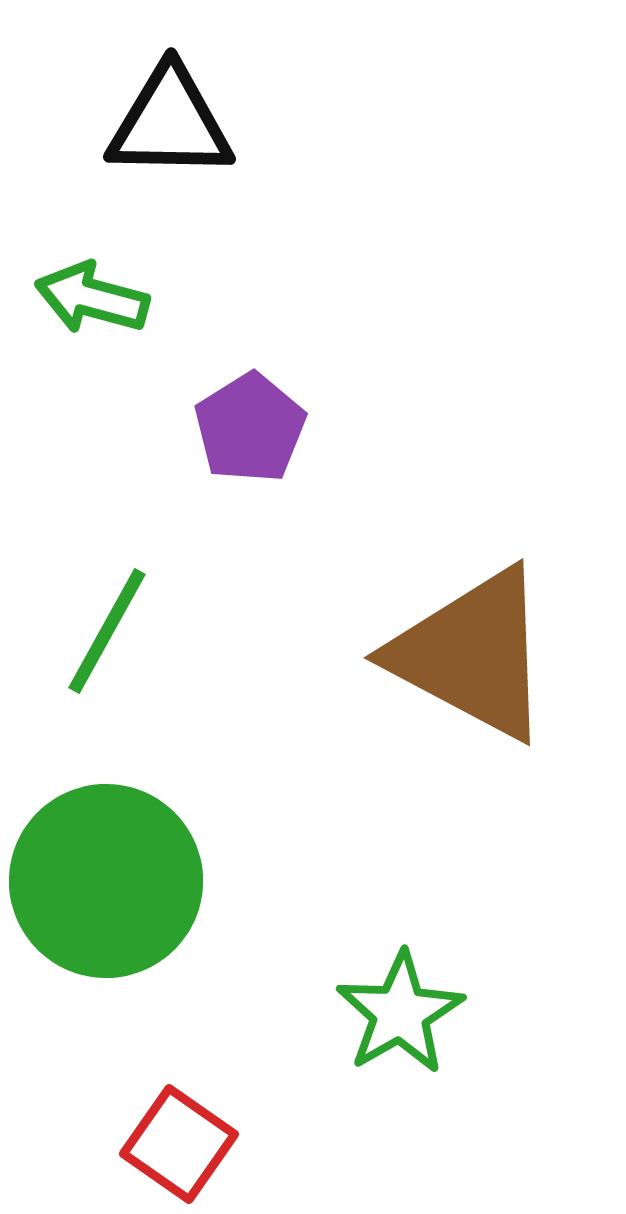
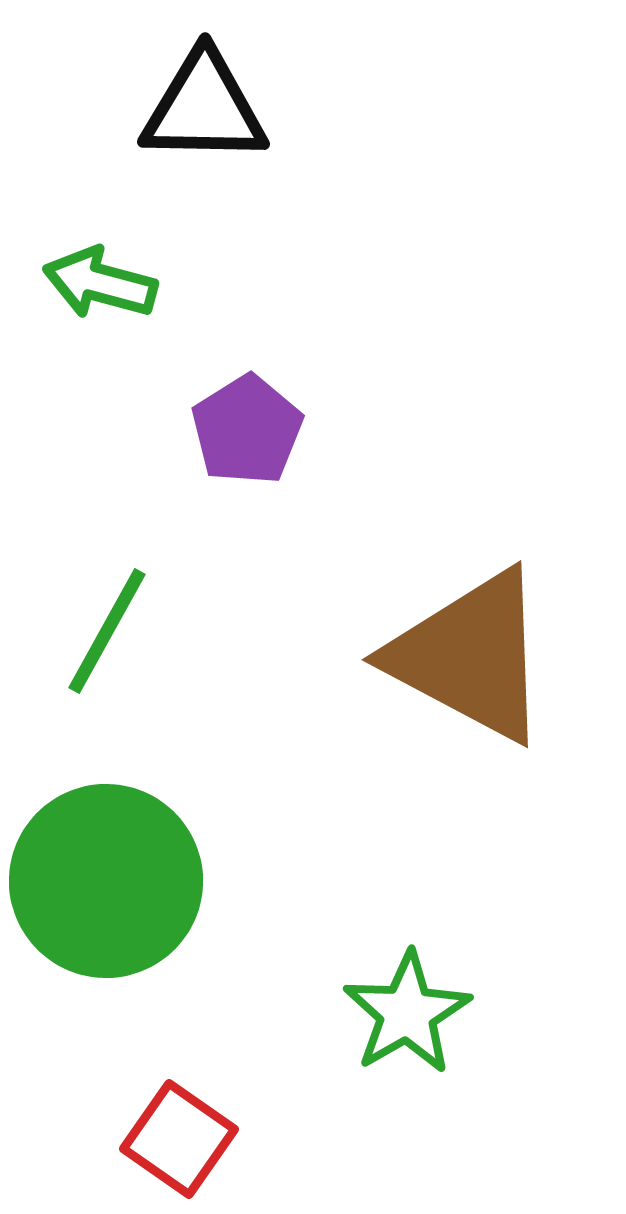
black triangle: moved 34 px right, 15 px up
green arrow: moved 8 px right, 15 px up
purple pentagon: moved 3 px left, 2 px down
brown triangle: moved 2 px left, 2 px down
green star: moved 7 px right
red square: moved 5 px up
